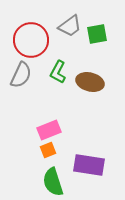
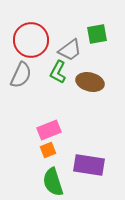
gray trapezoid: moved 24 px down
